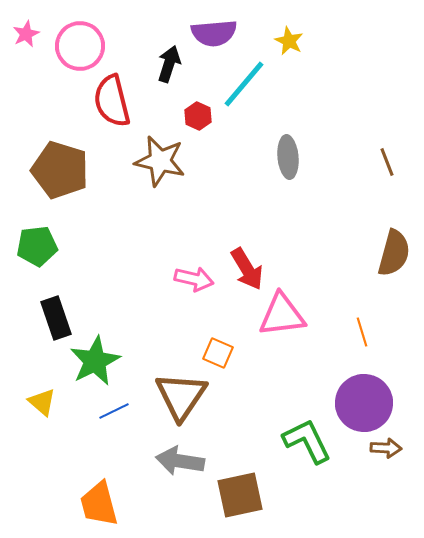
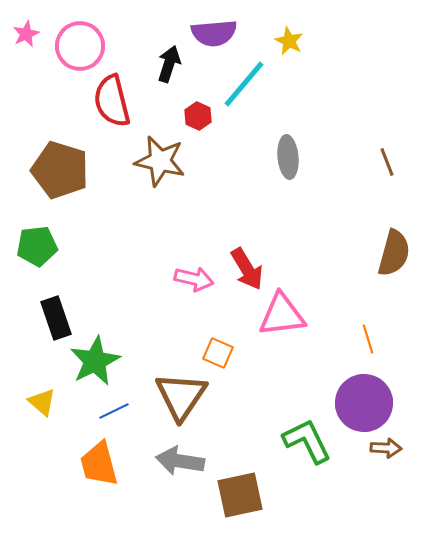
orange line: moved 6 px right, 7 px down
orange trapezoid: moved 40 px up
